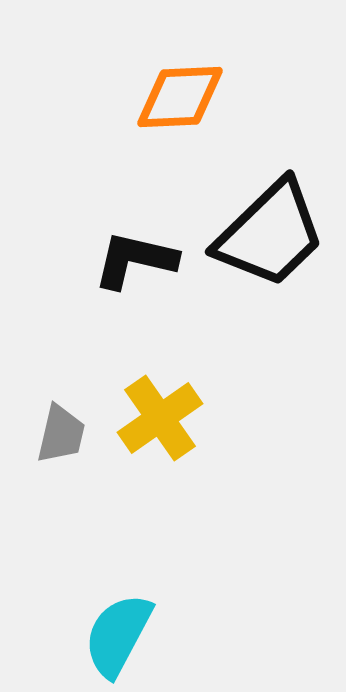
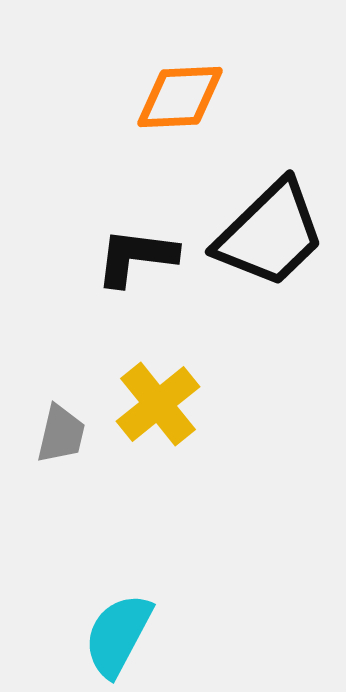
black L-shape: moved 1 px right, 3 px up; rotated 6 degrees counterclockwise
yellow cross: moved 2 px left, 14 px up; rotated 4 degrees counterclockwise
